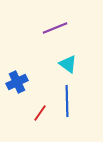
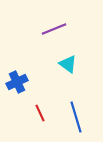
purple line: moved 1 px left, 1 px down
blue line: moved 9 px right, 16 px down; rotated 16 degrees counterclockwise
red line: rotated 60 degrees counterclockwise
